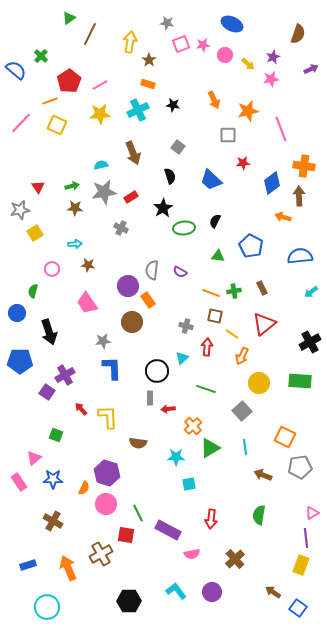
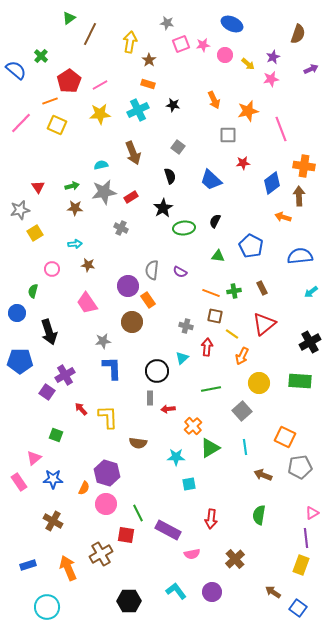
green line at (206, 389): moved 5 px right; rotated 30 degrees counterclockwise
